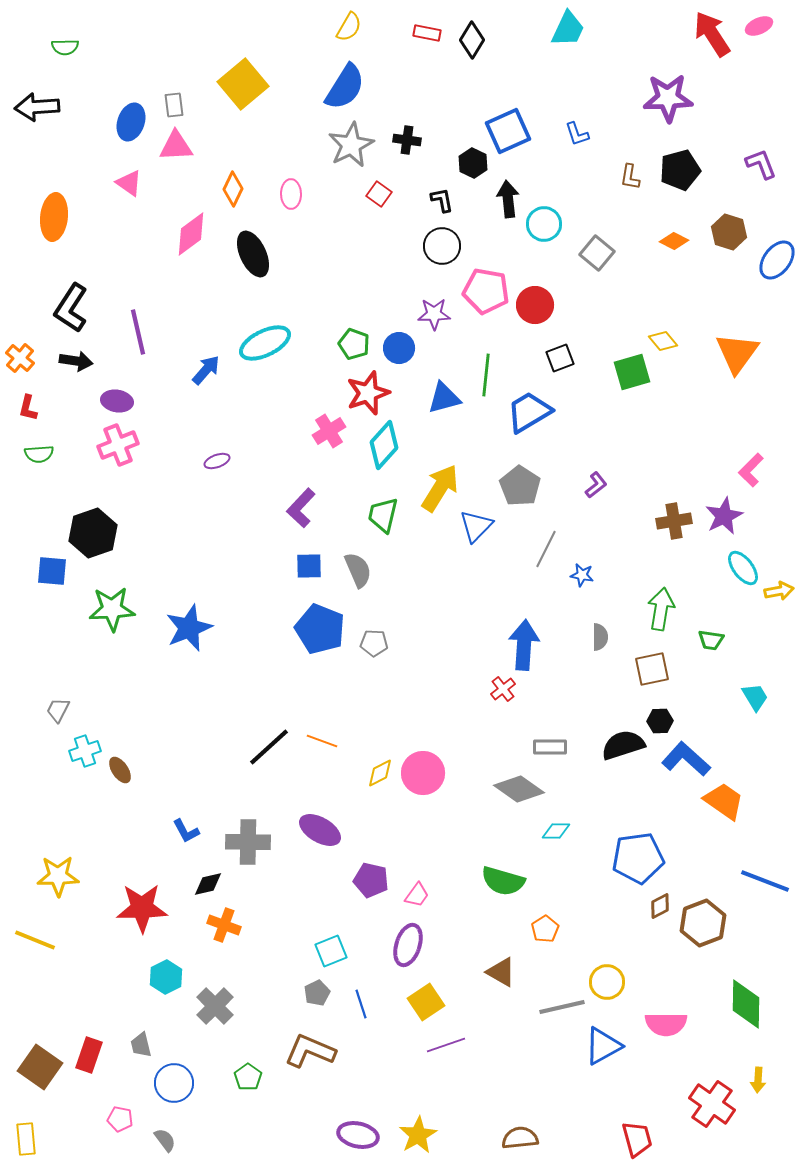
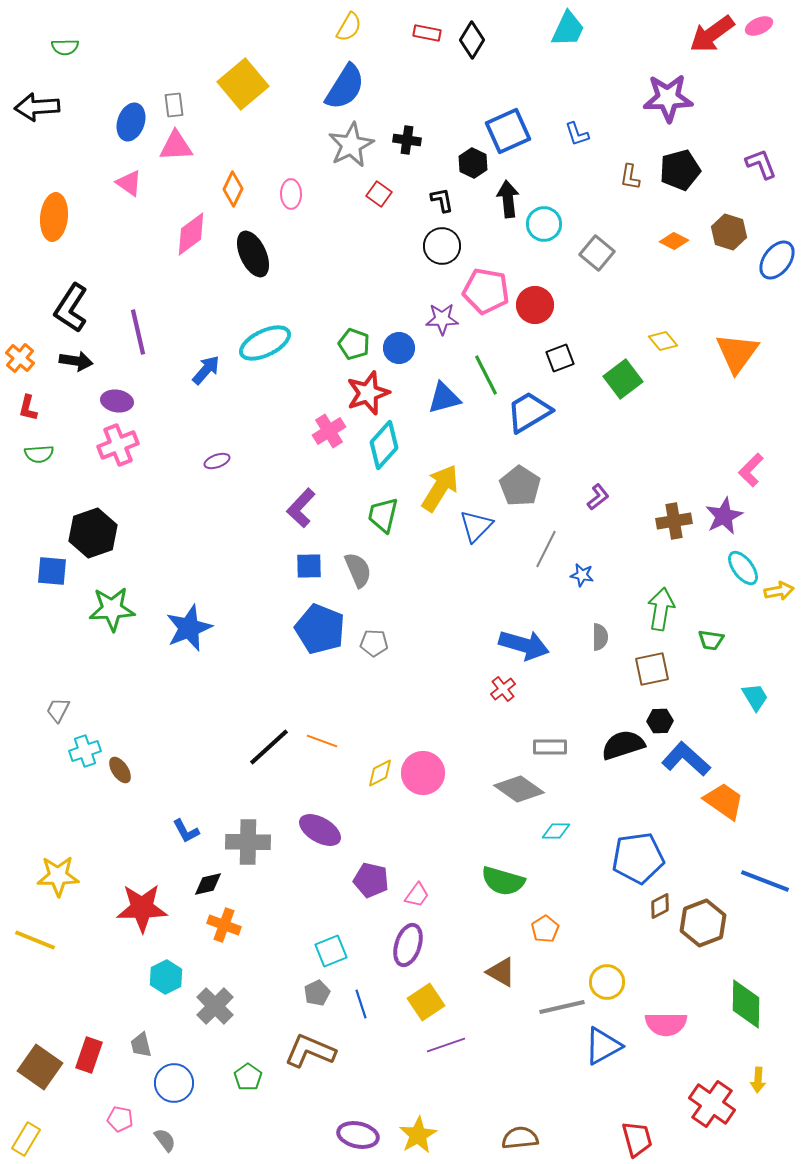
red arrow at (712, 34): rotated 93 degrees counterclockwise
purple star at (434, 314): moved 8 px right, 5 px down
green square at (632, 372): moved 9 px left, 7 px down; rotated 21 degrees counterclockwise
green line at (486, 375): rotated 33 degrees counterclockwise
purple L-shape at (596, 485): moved 2 px right, 12 px down
blue arrow at (524, 645): rotated 102 degrees clockwise
yellow rectangle at (26, 1139): rotated 36 degrees clockwise
